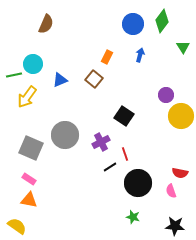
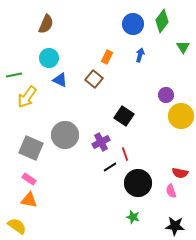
cyan circle: moved 16 px right, 6 px up
blue triangle: rotated 49 degrees clockwise
